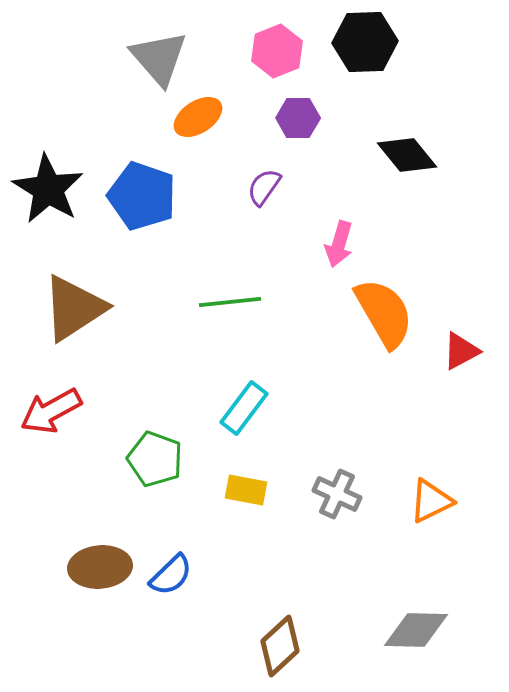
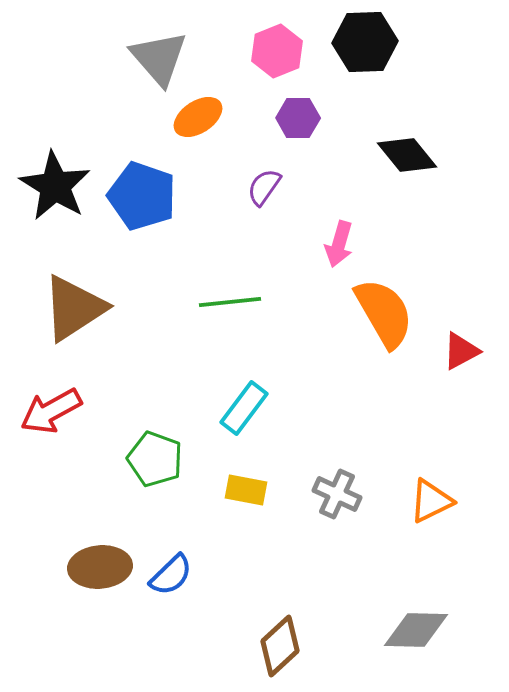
black star: moved 7 px right, 3 px up
